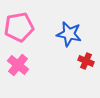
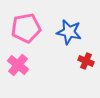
pink pentagon: moved 7 px right, 1 px down
blue star: moved 2 px up
